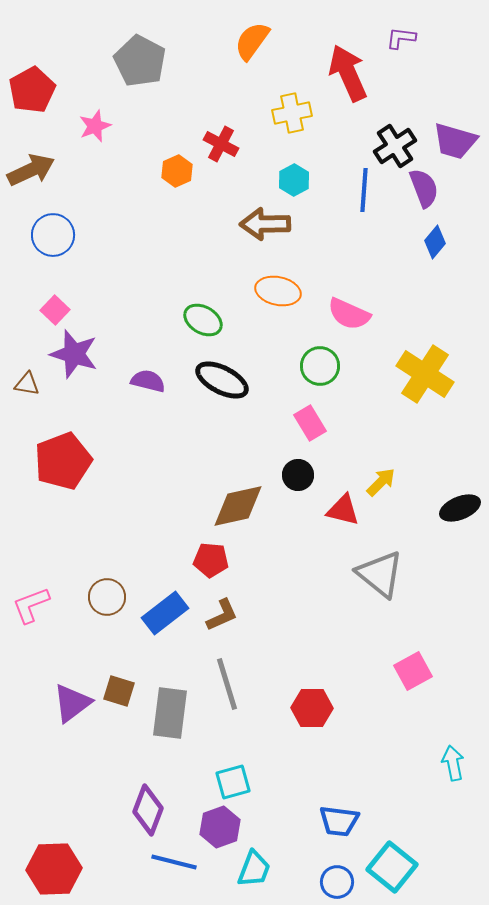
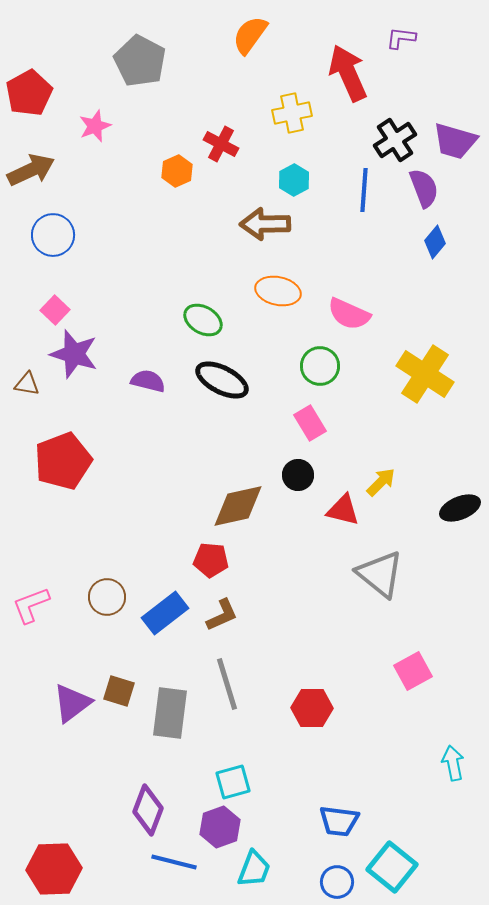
orange semicircle at (252, 41): moved 2 px left, 6 px up
red pentagon at (32, 90): moved 3 px left, 3 px down
black cross at (395, 146): moved 6 px up
